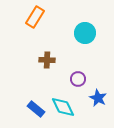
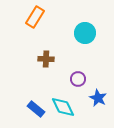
brown cross: moved 1 px left, 1 px up
